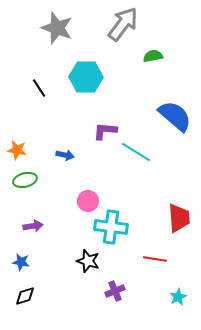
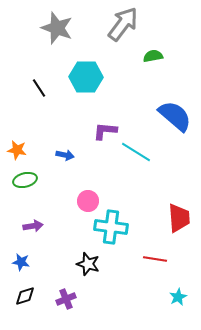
black star: moved 3 px down
purple cross: moved 49 px left, 8 px down
